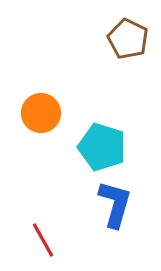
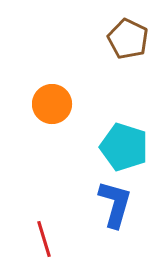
orange circle: moved 11 px right, 9 px up
cyan pentagon: moved 22 px right
red line: moved 1 px right, 1 px up; rotated 12 degrees clockwise
